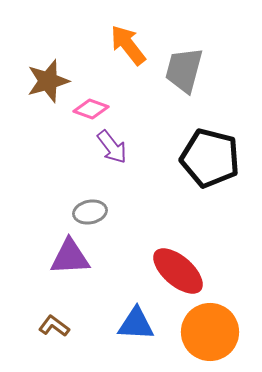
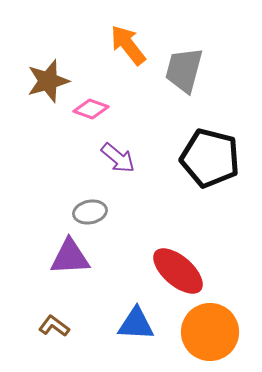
purple arrow: moved 6 px right, 11 px down; rotated 12 degrees counterclockwise
